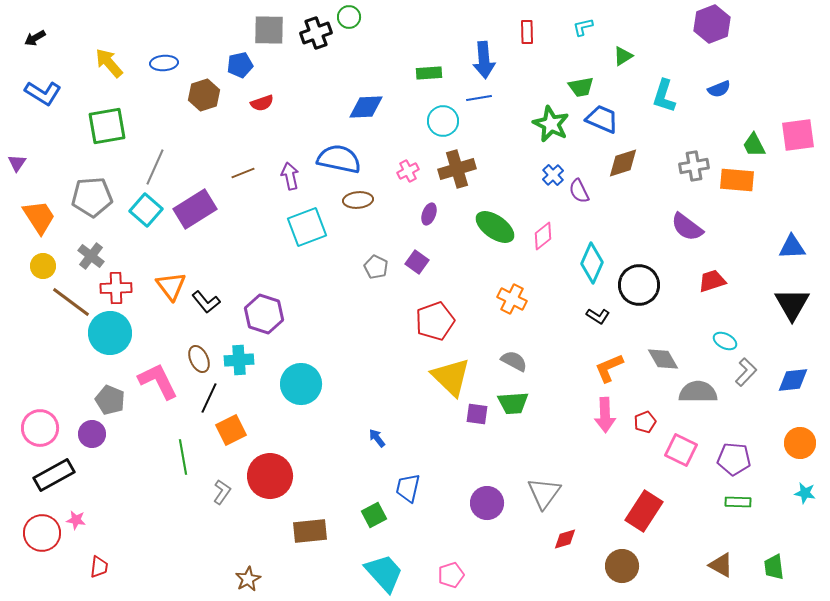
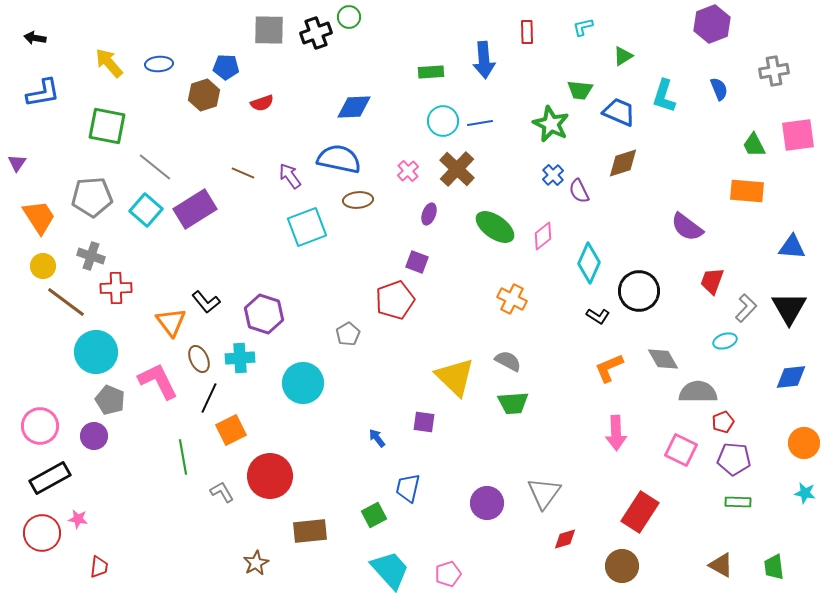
black arrow at (35, 38): rotated 40 degrees clockwise
blue ellipse at (164, 63): moved 5 px left, 1 px down
blue pentagon at (240, 65): moved 14 px left, 2 px down; rotated 15 degrees clockwise
green rectangle at (429, 73): moved 2 px right, 1 px up
green trapezoid at (581, 87): moved 1 px left, 3 px down; rotated 16 degrees clockwise
blue semicircle at (719, 89): rotated 90 degrees counterclockwise
blue L-shape at (43, 93): rotated 42 degrees counterclockwise
blue line at (479, 98): moved 1 px right, 25 px down
blue diamond at (366, 107): moved 12 px left
blue trapezoid at (602, 119): moved 17 px right, 7 px up
green square at (107, 126): rotated 21 degrees clockwise
gray cross at (694, 166): moved 80 px right, 95 px up
gray line at (155, 167): rotated 75 degrees counterclockwise
brown cross at (457, 169): rotated 30 degrees counterclockwise
pink cross at (408, 171): rotated 15 degrees counterclockwise
brown line at (243, 173): rotated 45 degrees clockwise
purple arrow at (290, 176): rotated 24 degrees counterclockwise
orange rectangle at (737, 180): moved 10 px right, 11 px down
blue triangle at (792, 247): rotated 8 degrees clockwise
gray cross at (91, 256): rotated 20 degrees counterclockwise
purple square at (417, 262): rotated 15 degrees counterclockwise
cyan diamond at (592, 263): moved 3 px left
gray pentagon at (376, 267): moved 28 px left, 67 px down; rotated 15 degrees clockwise
red trapezoid at (712, 281): rotated 52 degrees counterclockwise
black circle at (639, 285): moved 6 px down
orange triangle at (171, 286): moved 36 px down
brown line at (71, 302): moved 5 px left
black triangle at (792, 304): moved 3 px left, 4 px down
red pentagon at (435, 321): moved 40 px left, 21 px up
cyan circle at (110, 333): moved 14 px left, 19 px down
cyan ellipse at (725, 341): rotated 45 degrees counterclockwise
cyan cross at (239, 360): moved 1 px right, 2 px up
gray semicircle at (514, 361): moved 6 px left
gray L-shape at (746, 372): moved 64 px up
yellow triangle at (451, 377): moved 4 px right
blue diamond at (793, 380): moved 2 px left, 3 px up
cyan circle at (301, 384): moved 2 px right, 1 px up
purple square at (477, 414): moved 53 px left, 8 px down
pink arrow at (605, 415): moved 11 px right, 18 px down
red pentagon at (645, 422): moved 78 px right
pink circle at (40, 428): moved 2 px up
purple circle at (92, 434): moved 2 px right, 2 px down
orange circle at (800, 443): moved 4 px right
black rectangle at (54, 475): moved 4 px left, 3 px down
gray L-shape at (222, 492): rotated 65 degrees counterclockwise
red rectangle at (644, 511): moved 4 px left, 1 px down
pink star at (76, 520): moved 2 px right, 1 px up
cyan trapezoid at (384, 573): moved 6 px right, 3 px up
pink pentagon at (451, 575): moved 3 px left, 1 px up
brown star at (248, 579): moved 8 px right, 16 px up
